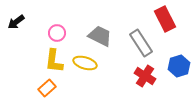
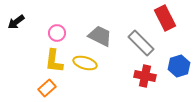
red rectangle: moved 1 px up
gray rectangle: rotated 12 degrees counterclockwise
red cross: rotated 20 degrees counterclockwise
